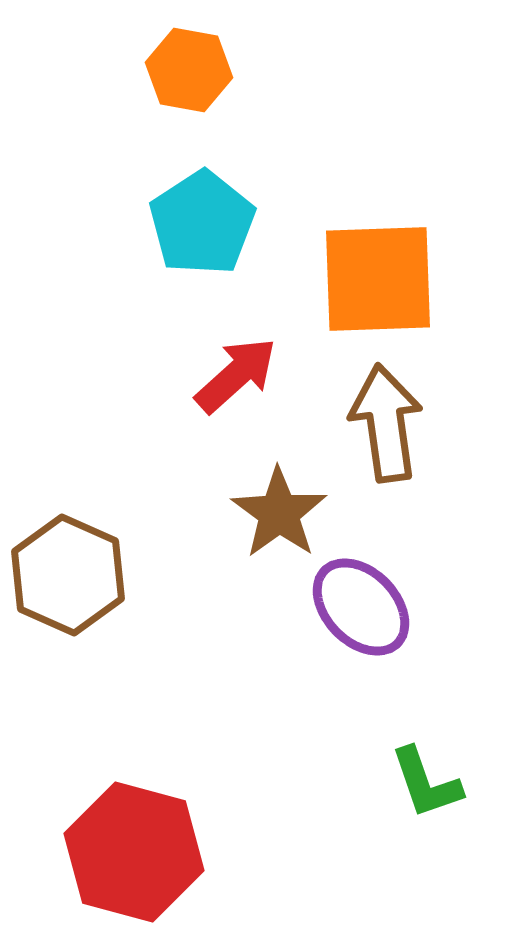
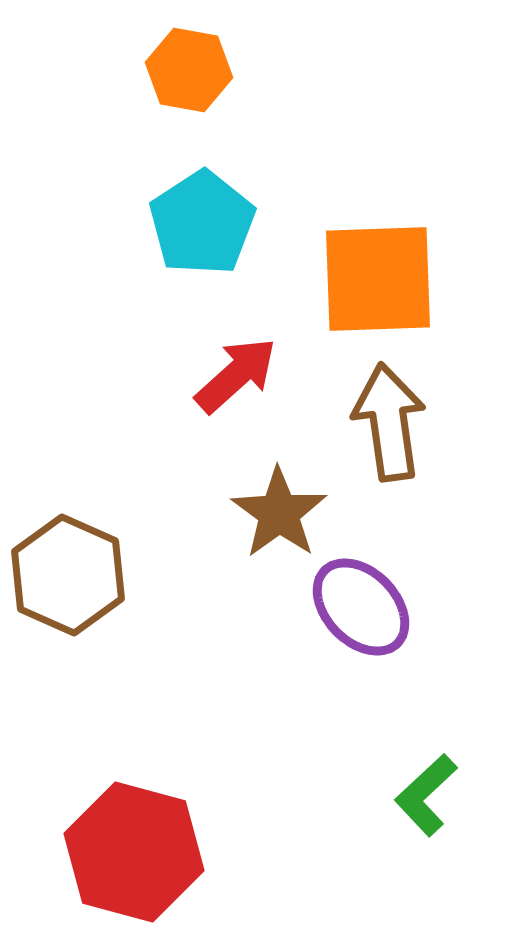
brown arrow: moved 3 px right, 1 px up
green L-shape: moved 12 px down; rotated 66 degrees clockwise
